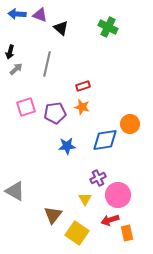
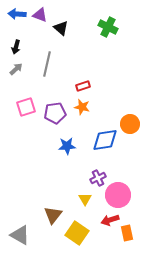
black arrow: moved 6 px right, 5 px up
gray triangle: moved 5 px right, 44 px down
